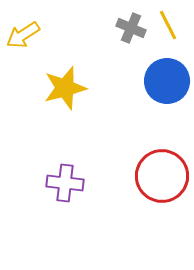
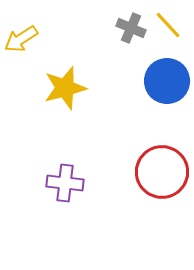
yellow line: rotated 16 degrees counterclockwise
yellow arrow: moved 2 px left, 4 px down
red circle: moved 4 px up
